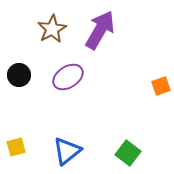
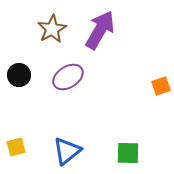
green square: rotated 35 degrees counterclockwise
